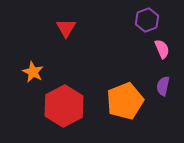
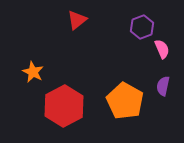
purple hexagon: moved 5 px left, 7 px down
red triangle: moved 11 px right, 8 px up; rotated 20 degrees clockwise
orange pentagon: rotated 21 degrees counterclockwise
